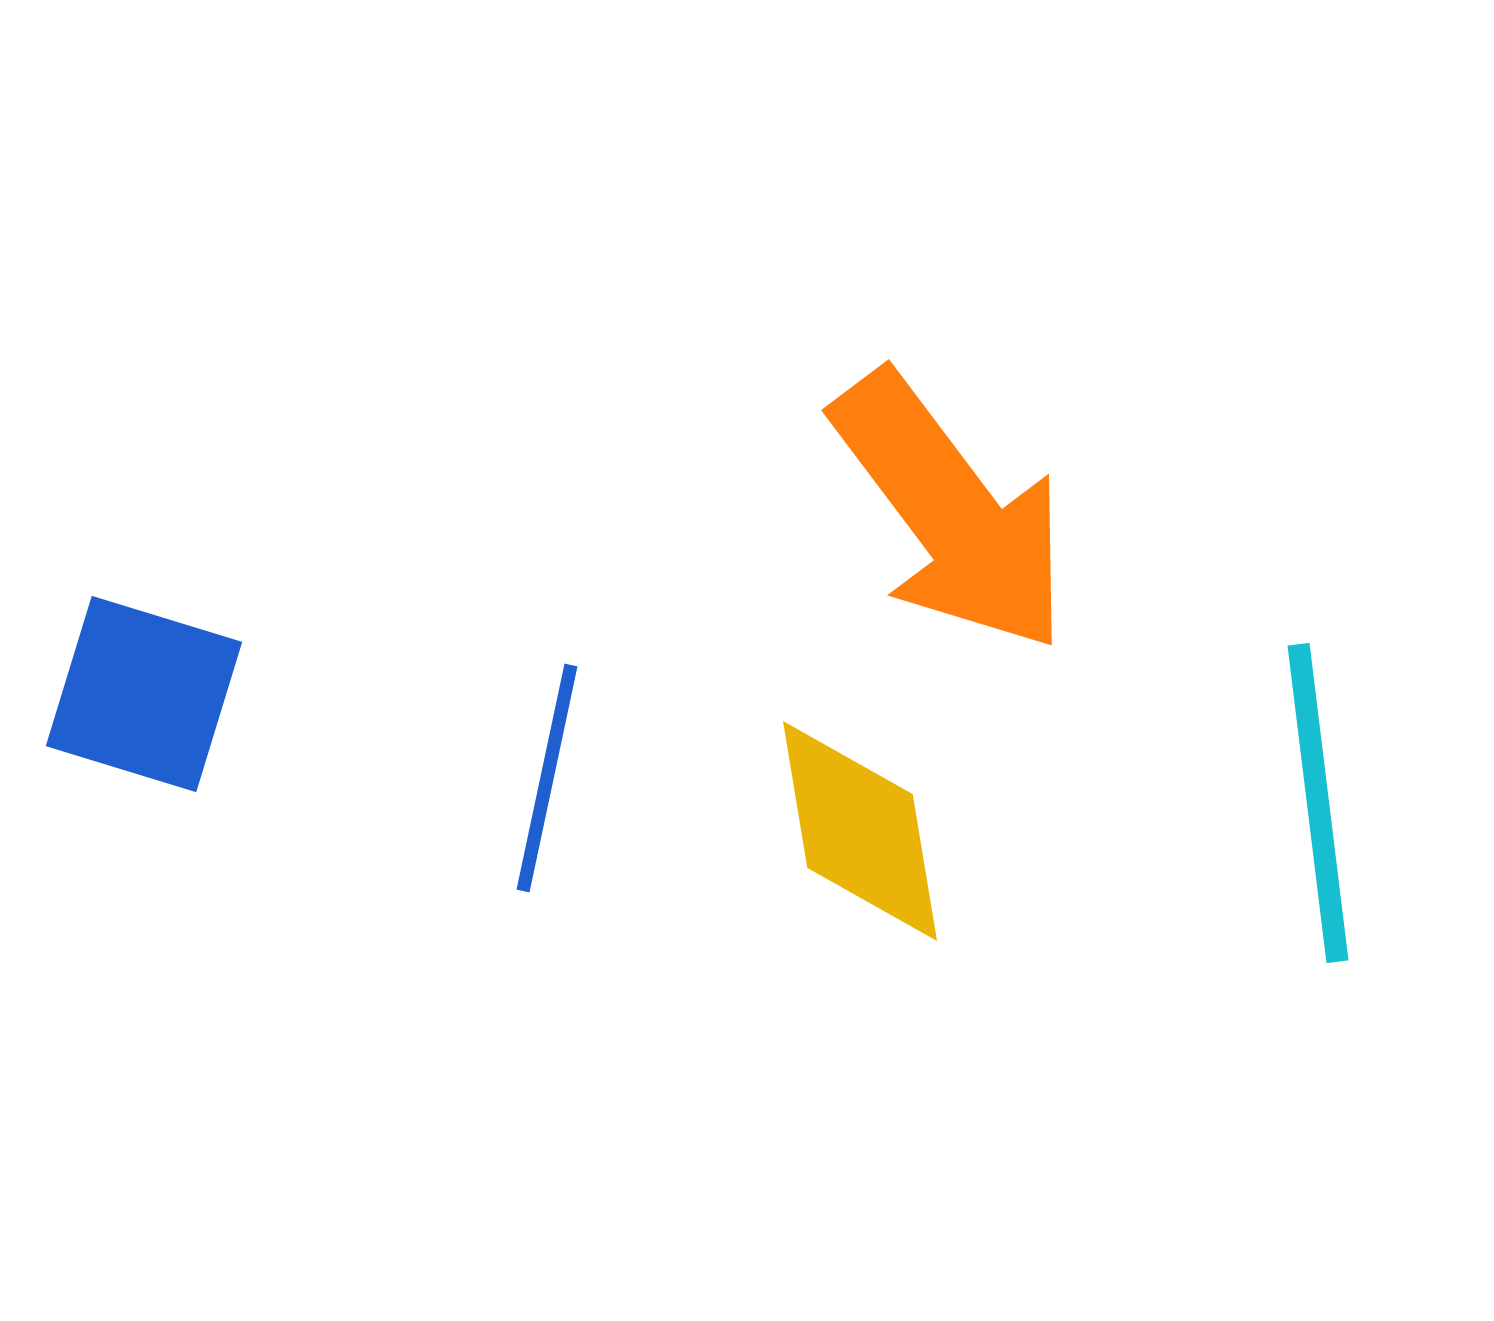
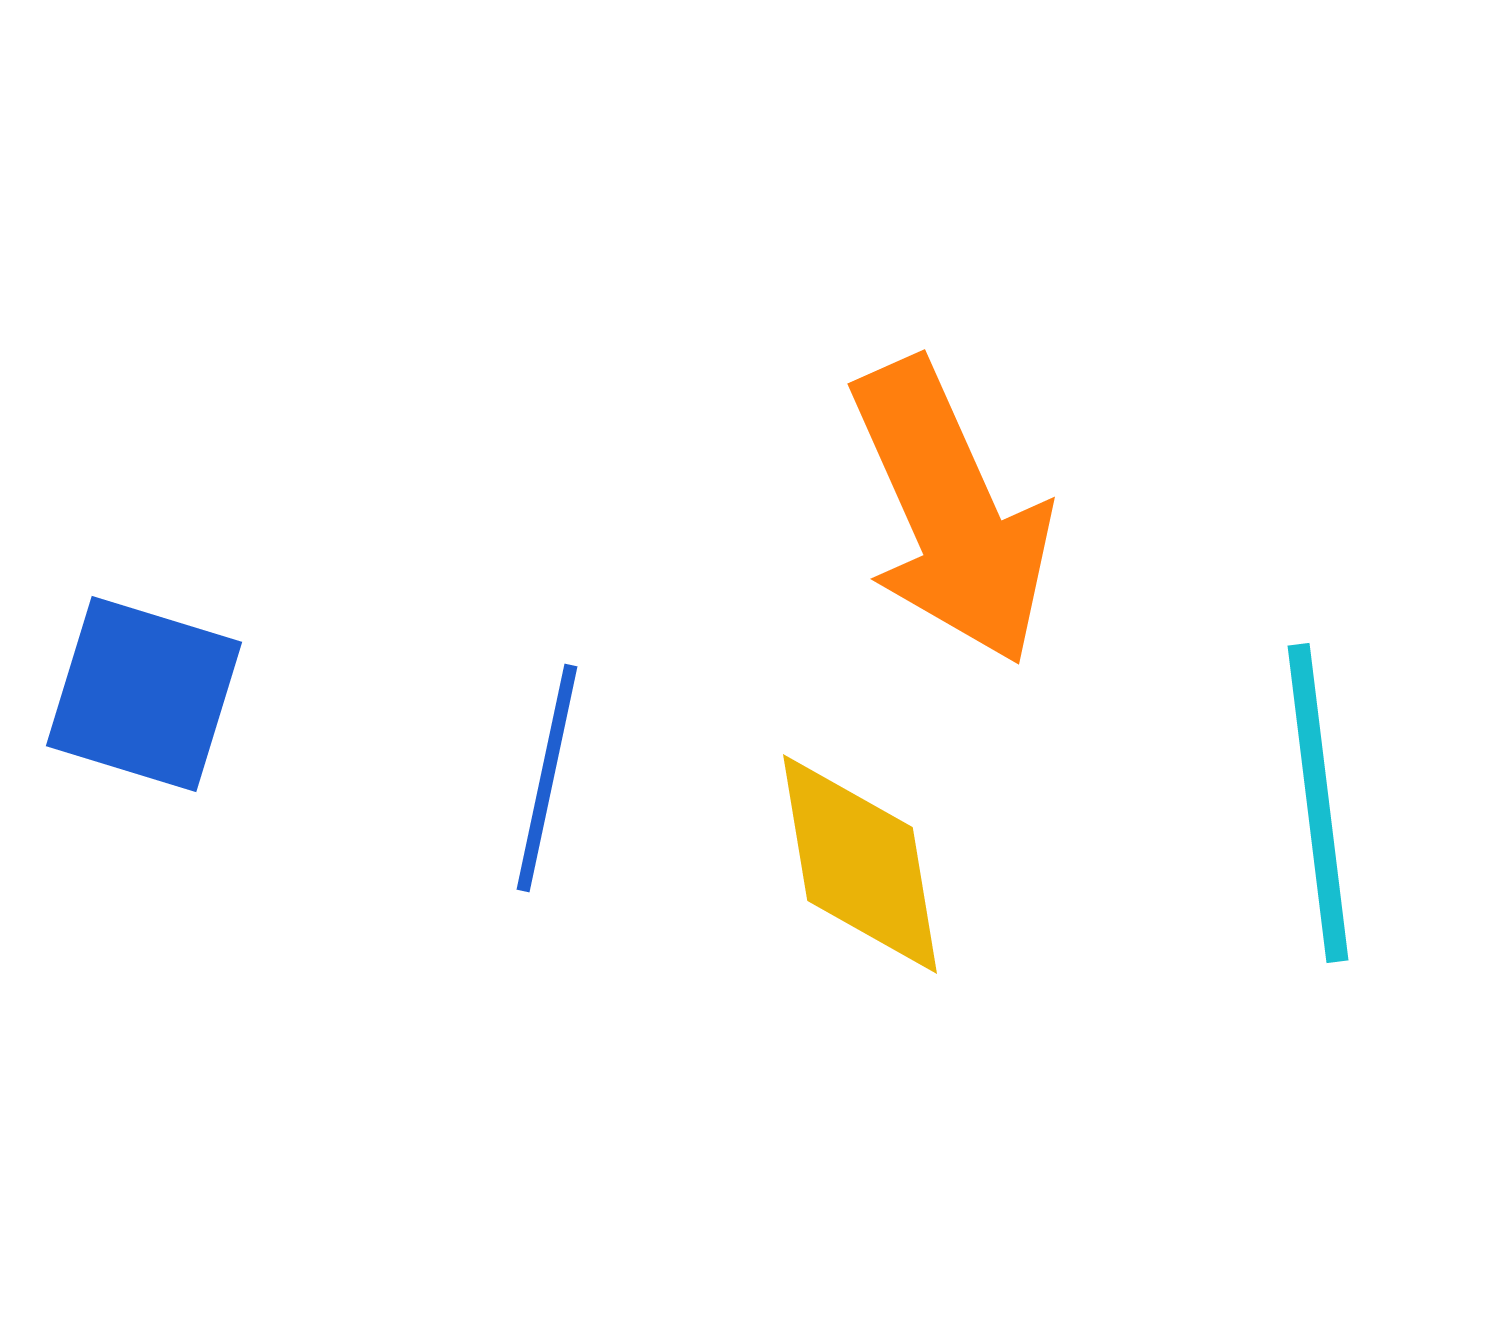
orange arrow: rotated 13 degrees clockwise
yellow diamond: moved 33 px down
